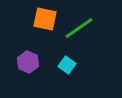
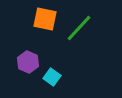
green line: rotated 12 degrees counterclockwise
cyan square: moved 15 px left, 12 px down
